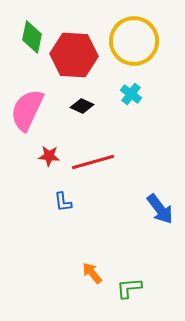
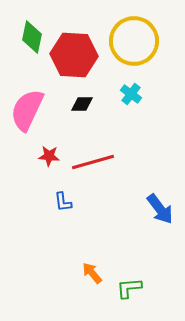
black diamond: moved 2 px up; rotated 25 degrees counterclockwise
